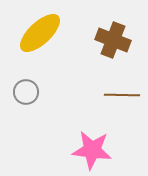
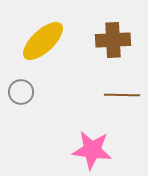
yellow ellipse: moved 3 px right, 8 px down
brown cross: rotated 24 degrees counterclockwise
gray circle: moved 5 px left
